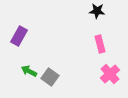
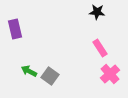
black star: moved 1 px down
purple rectangle: moved 4 px left, 7 px up; rotated 42 degrees counterclockwise
pink rectangle: moved 4 px down; rotated 18 degrees counterclockwise
gray square: moved 1 px up
